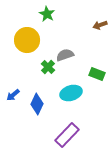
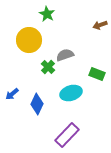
yellow circle: moved 2 px right
blue arrow: moved 1 px left, 1 px up
